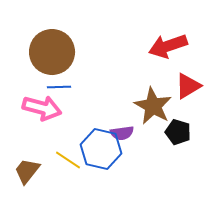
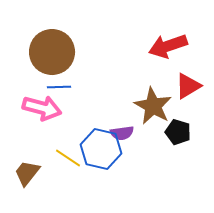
yellow line: moved 2 px up
brown trapezoid: moved 2 px down
